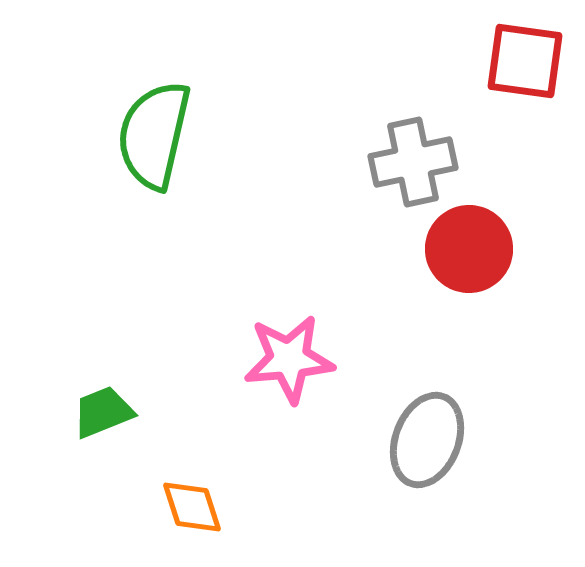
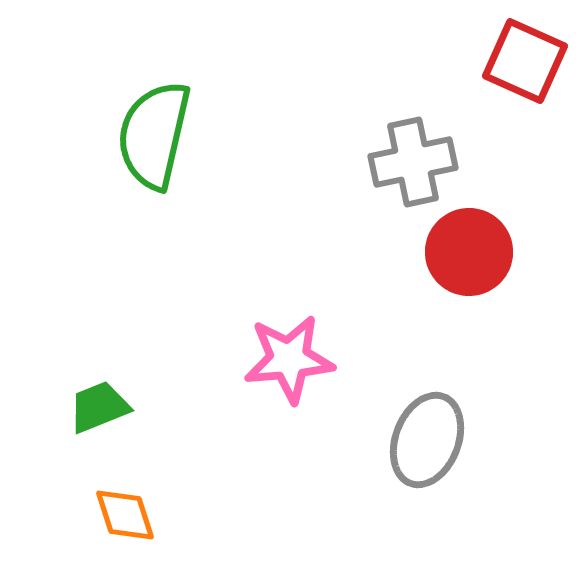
red square: rotated 16 degrees clockwise
red circle: moved 3 px down
green trapezoid: moved 4 px left, 5 px up
orange diamond: moved 67 px left, 8 px down
